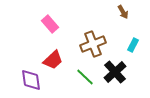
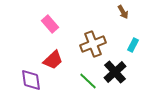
green line: moved 3 px right, 4 px down
